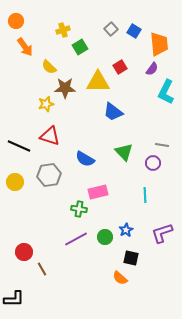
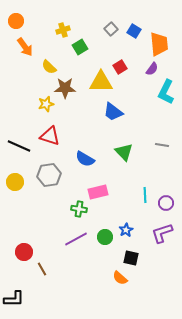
yellow triangle: moved 3 px right
purple circle: moved 13 px right, 40 px down
